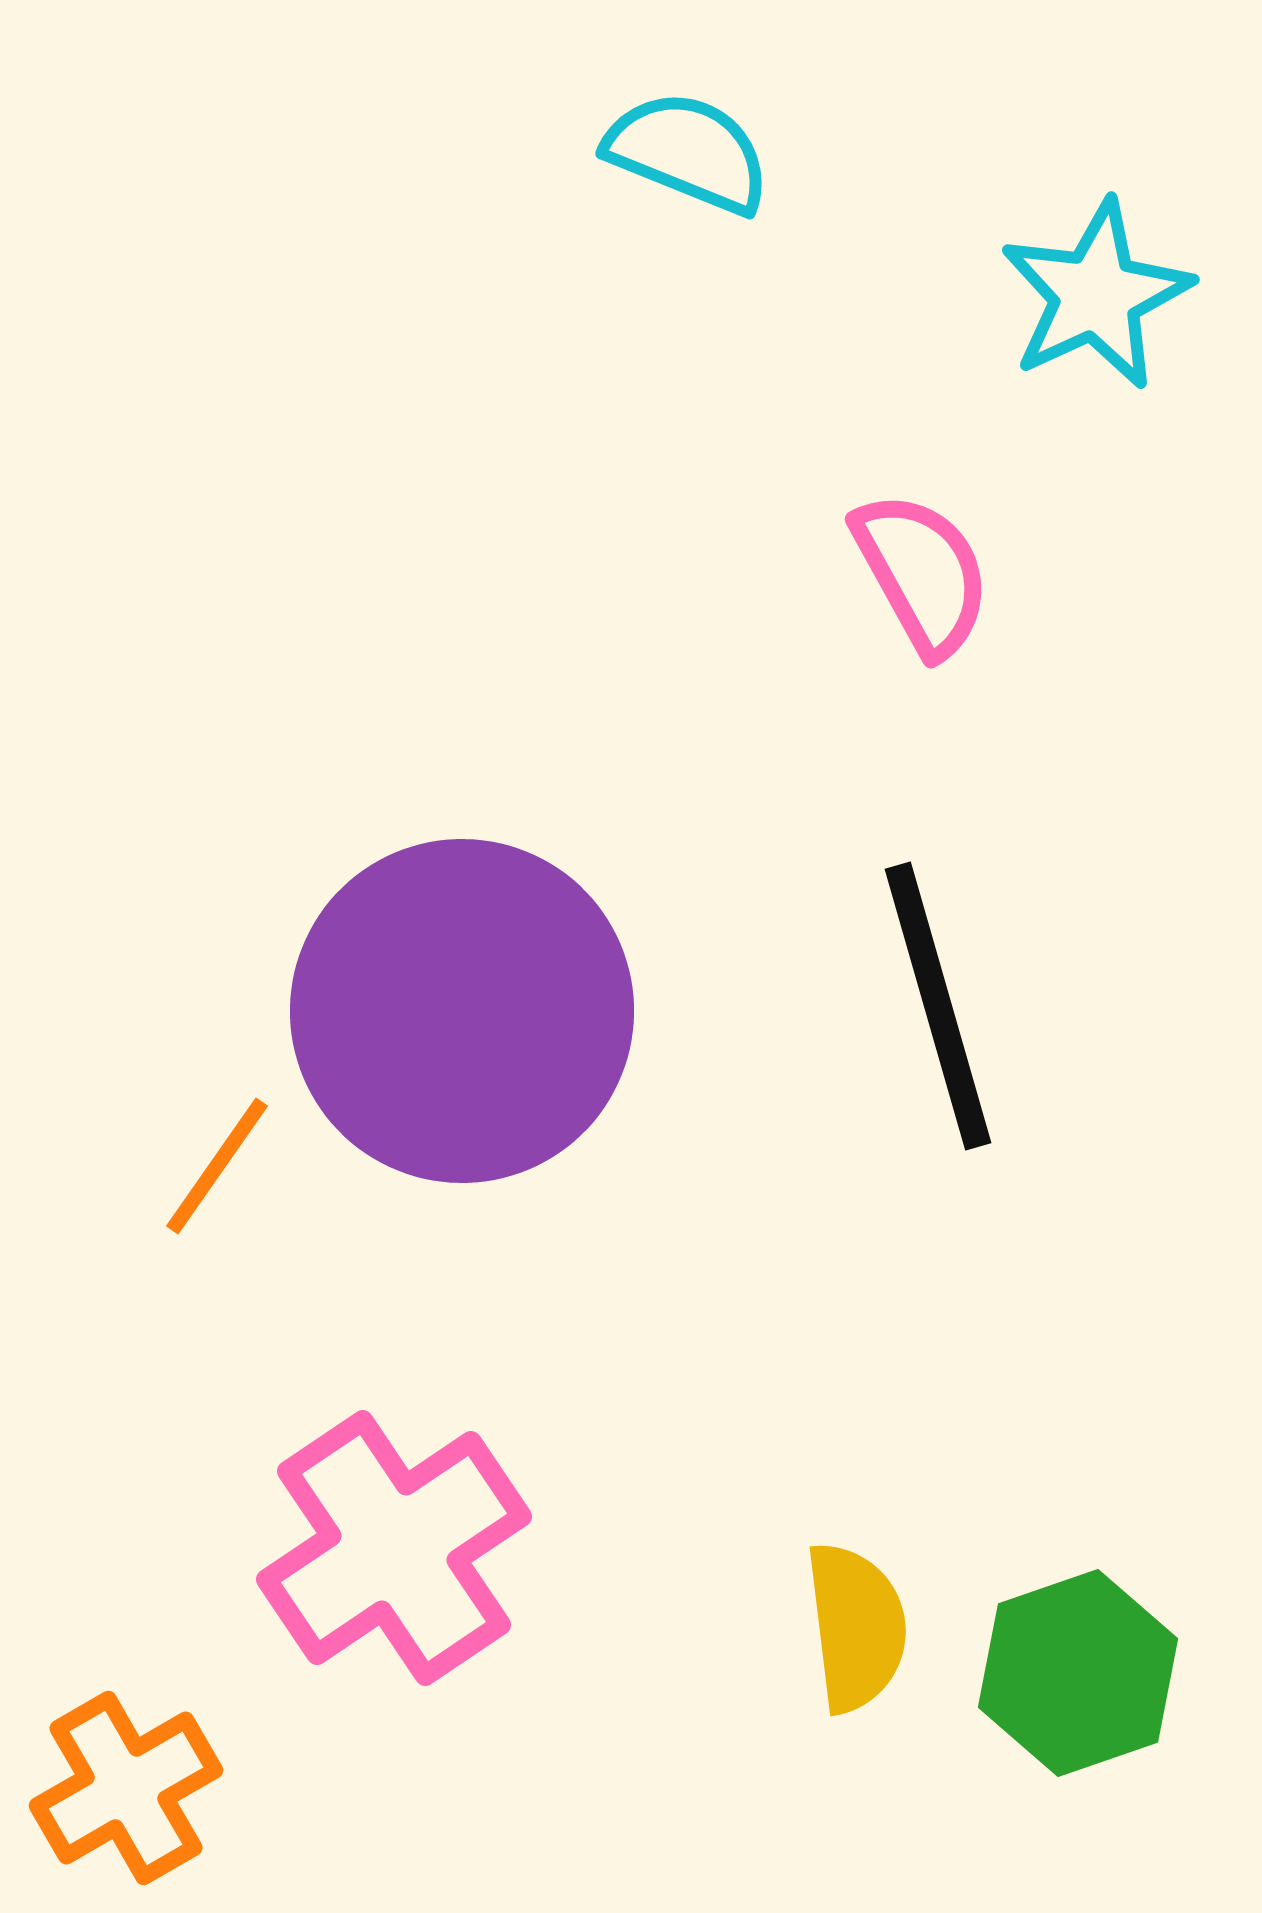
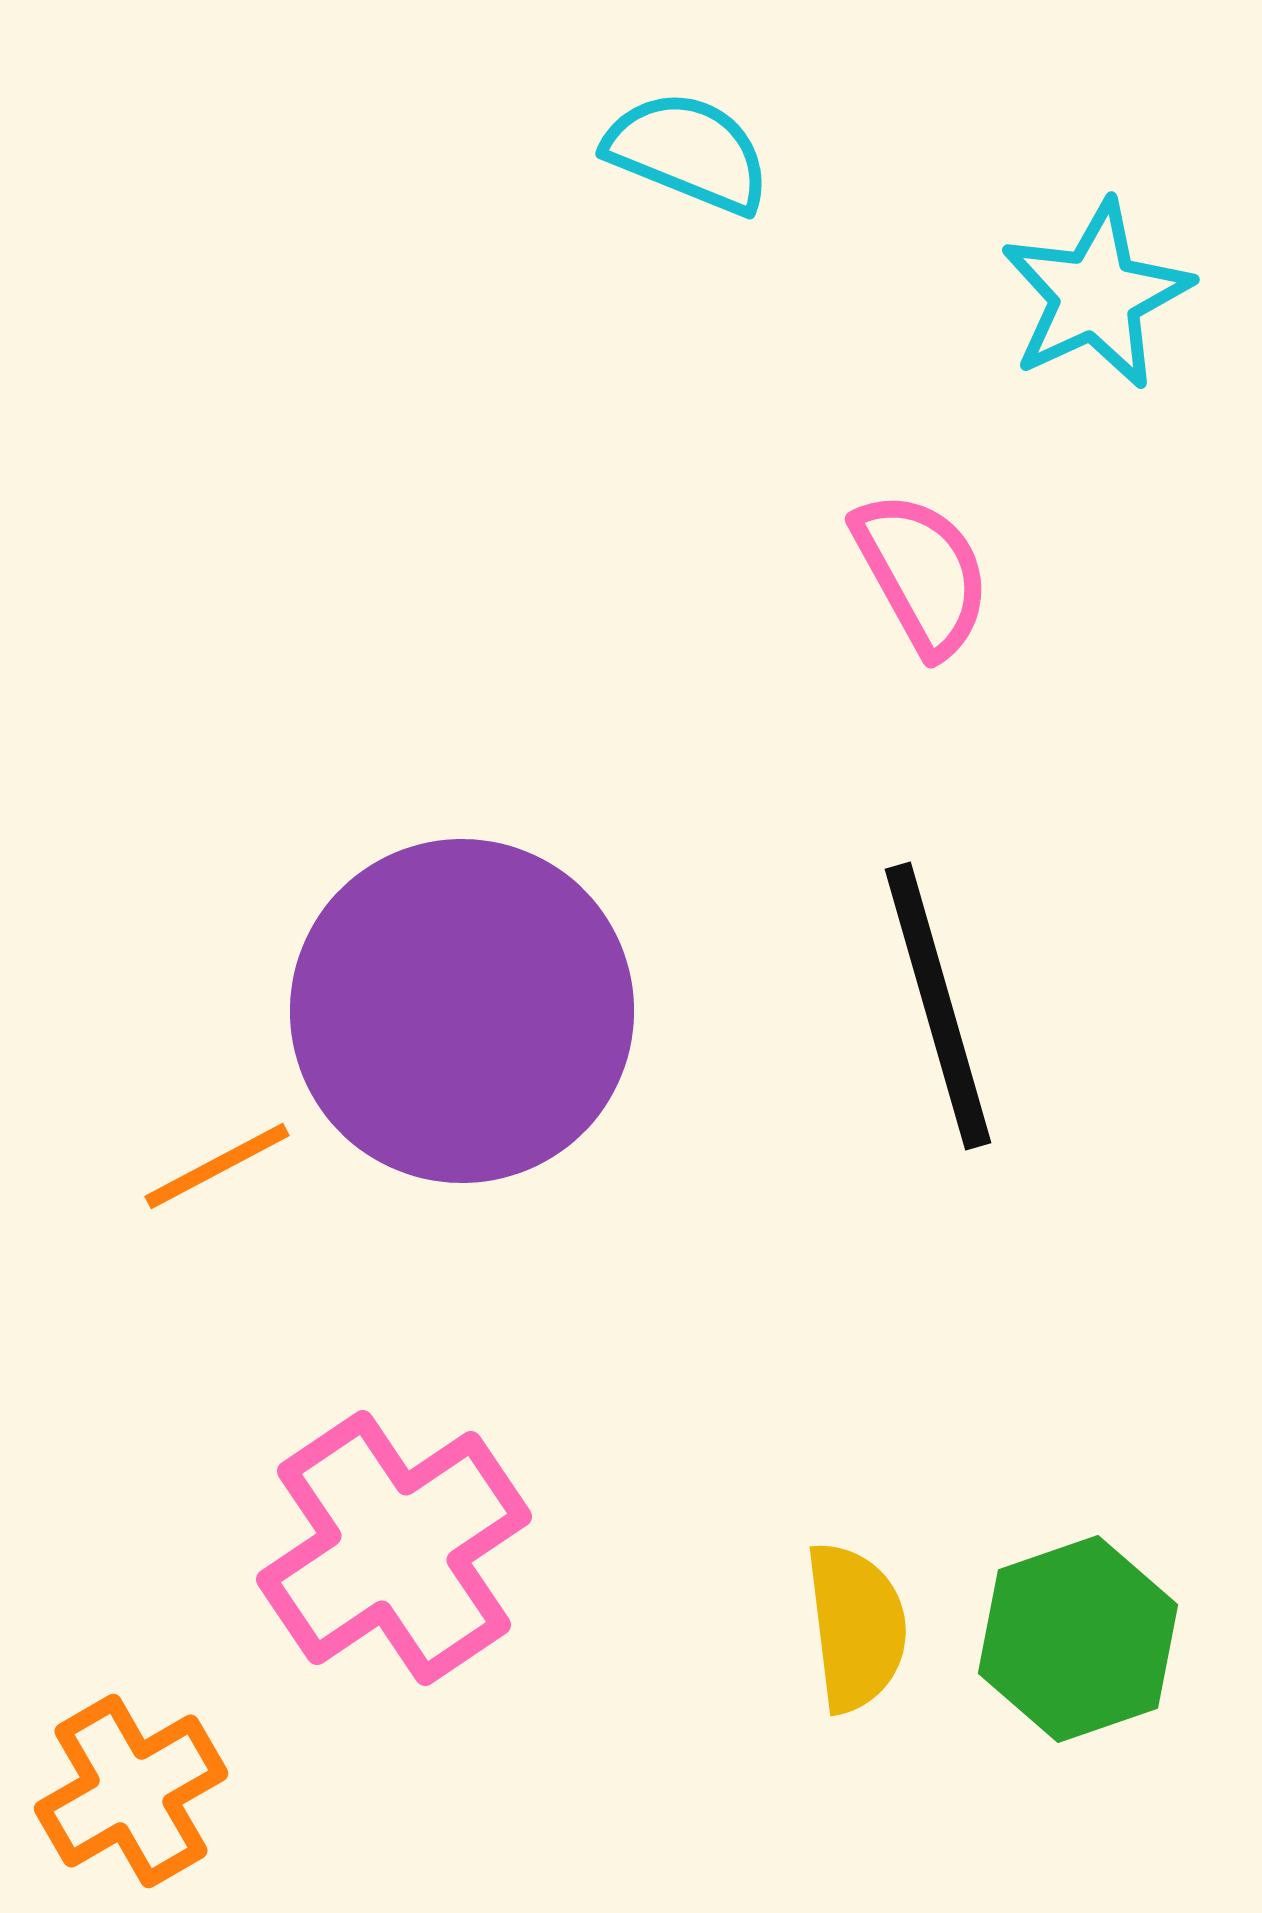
orange line: rotated 27 degrees clockwise
green hexagon: moved 34 px up
orange cross: moved 5 px right, 3 px down
